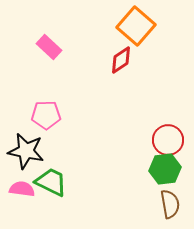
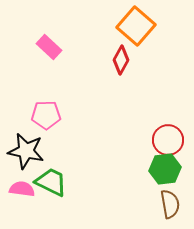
red diamond: rotated 28 degrees counterclockwise
